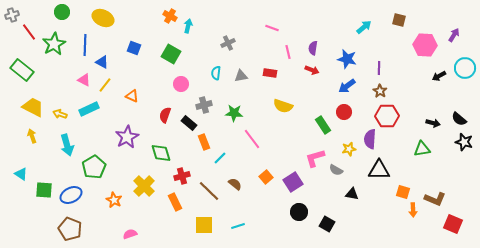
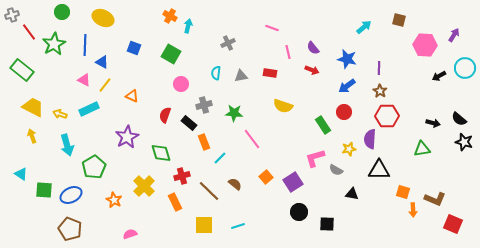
purple semicircle at (313, 48): rotated 48 degrees counterclockwise
black square at (327, 224): rotated 28 degrees counterclockwise
